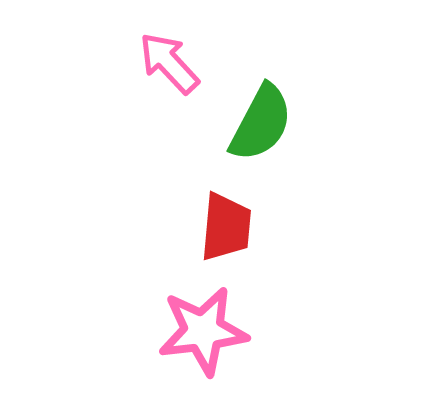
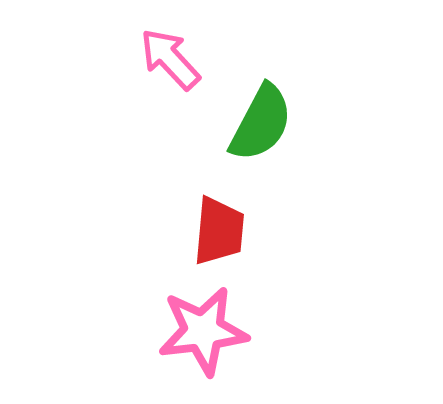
pink arrow: moved 1 px right, 4 px up
red trapezoid: moved 7 px left, 4 px down
